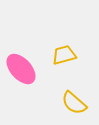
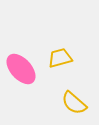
yellow trapezoid: moved 4 px left, 3 px down
